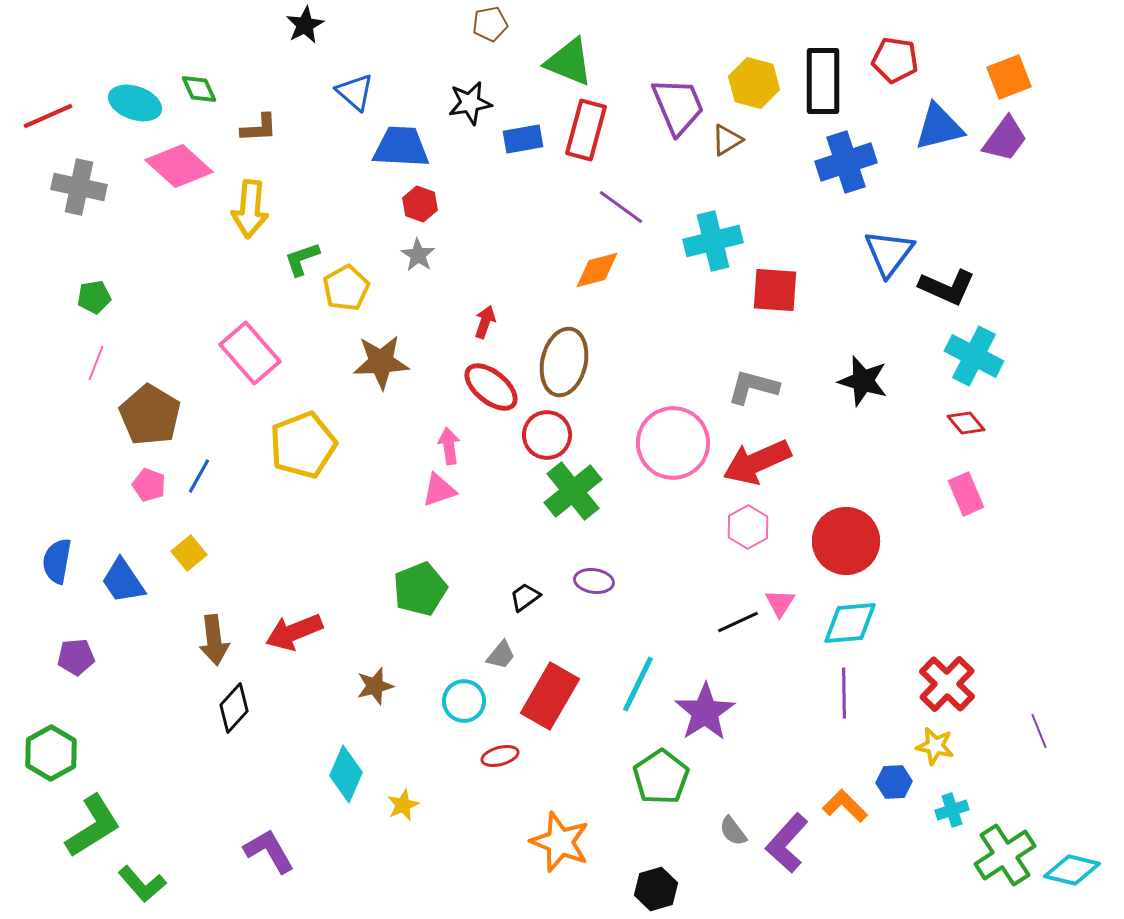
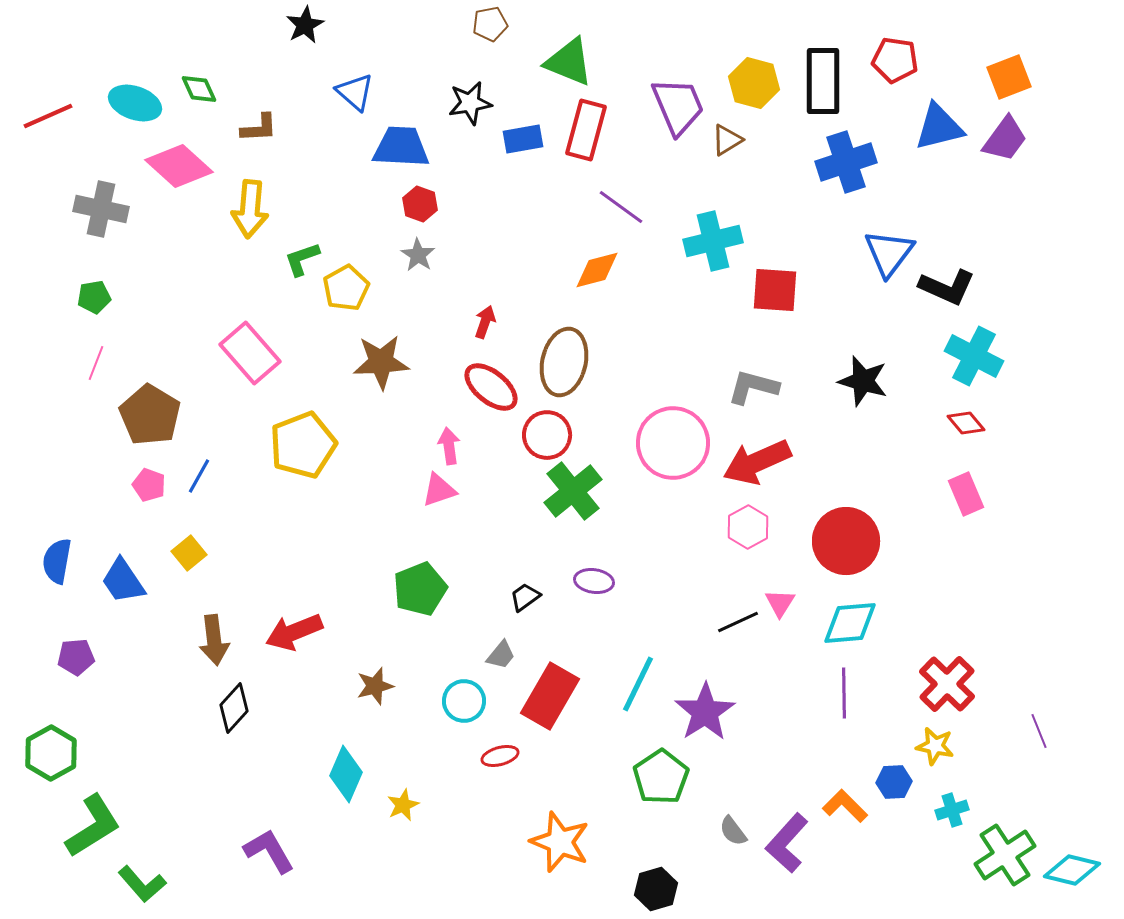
gray cross at (79, 187): moved 22 px right, 22 px down
